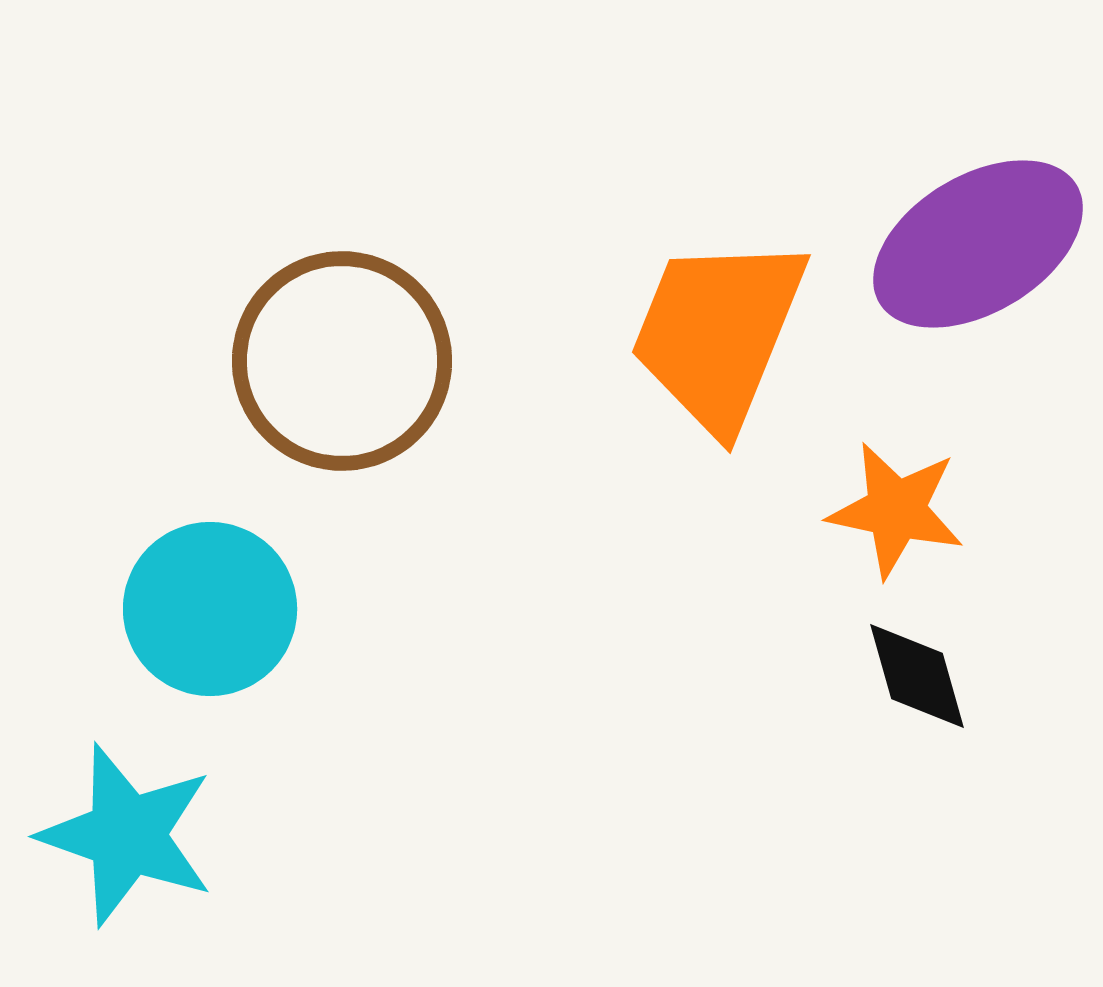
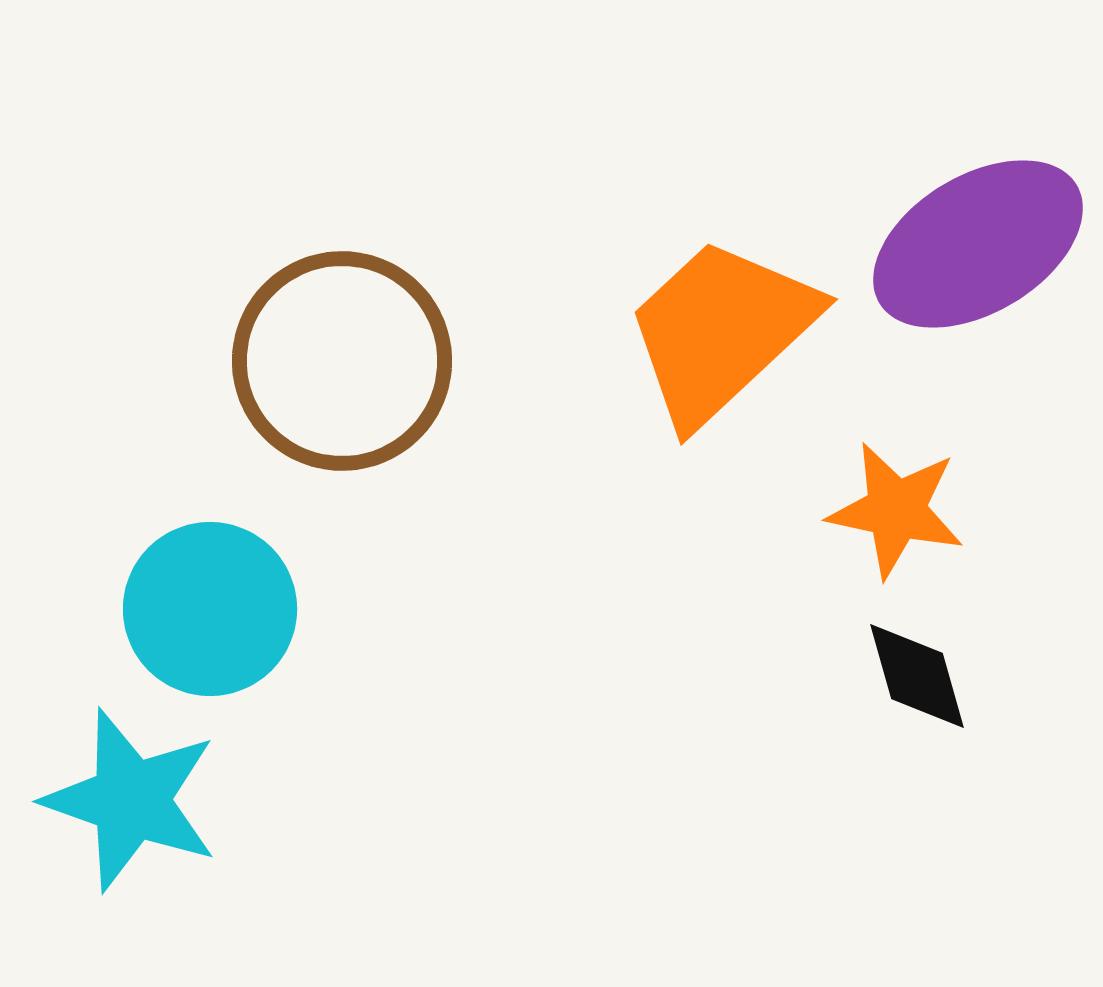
orange trapezoid: moved 3 px right, 2 px up; rotated 25 degrees clockwise
cyan star: moved 4 px right, 35 px up
